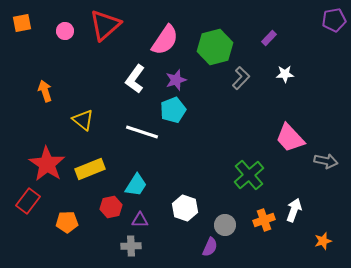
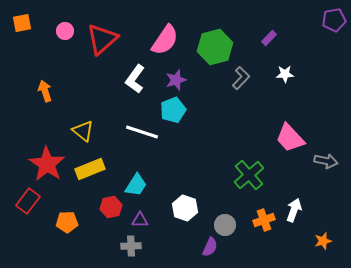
red triangle: moved 3 px left, 14 px down
yellow triangle: moved 11 px down
